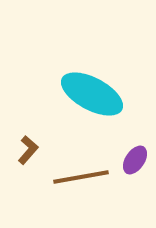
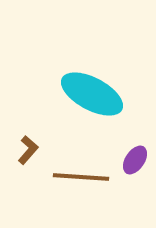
brown line: rotated 14 degrees clockwise
